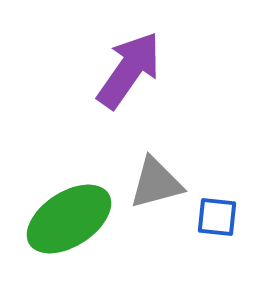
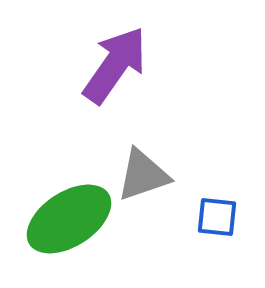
purple arrow: moved 14 px left, 5 px up
gray triangle: moved 13 px left, 8 px up; rotated 4 degrees counterclockwise
